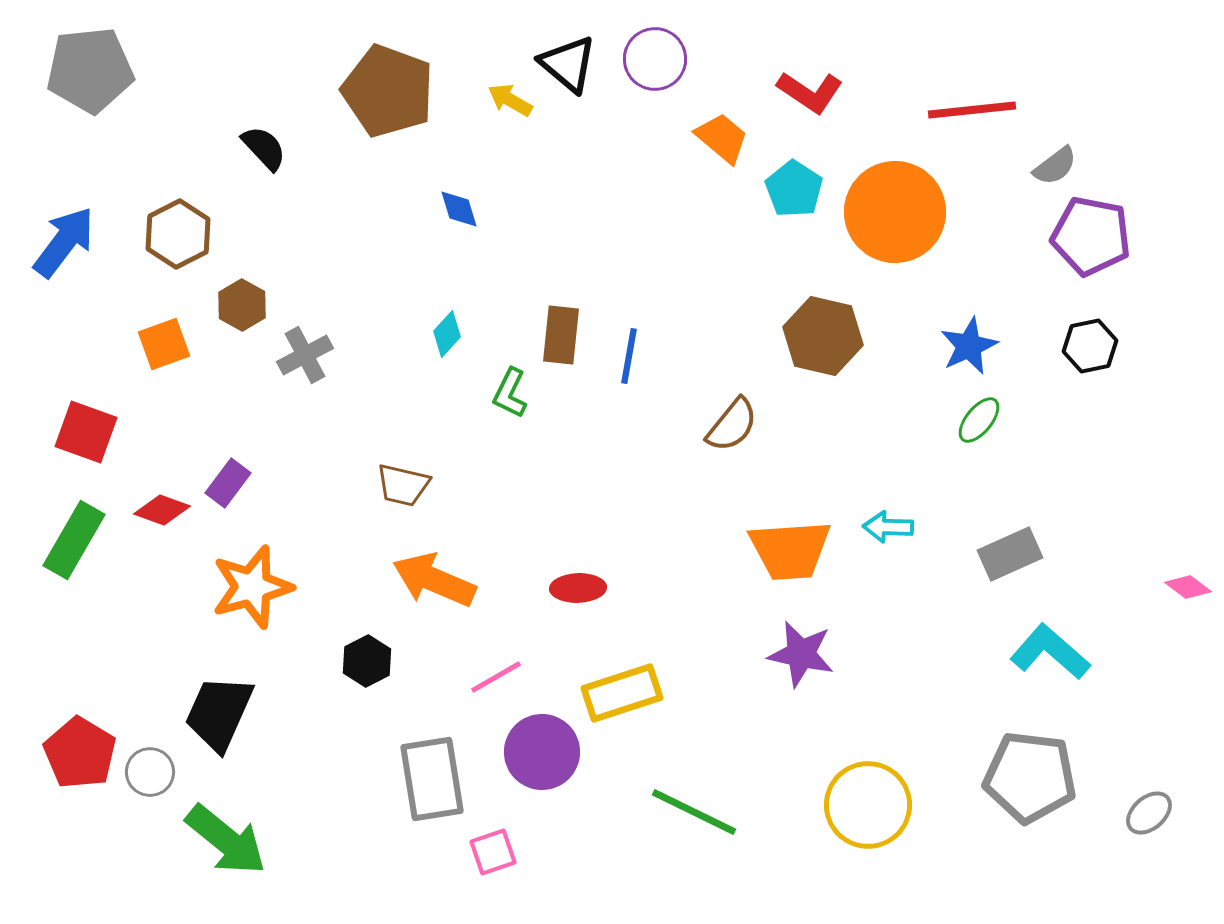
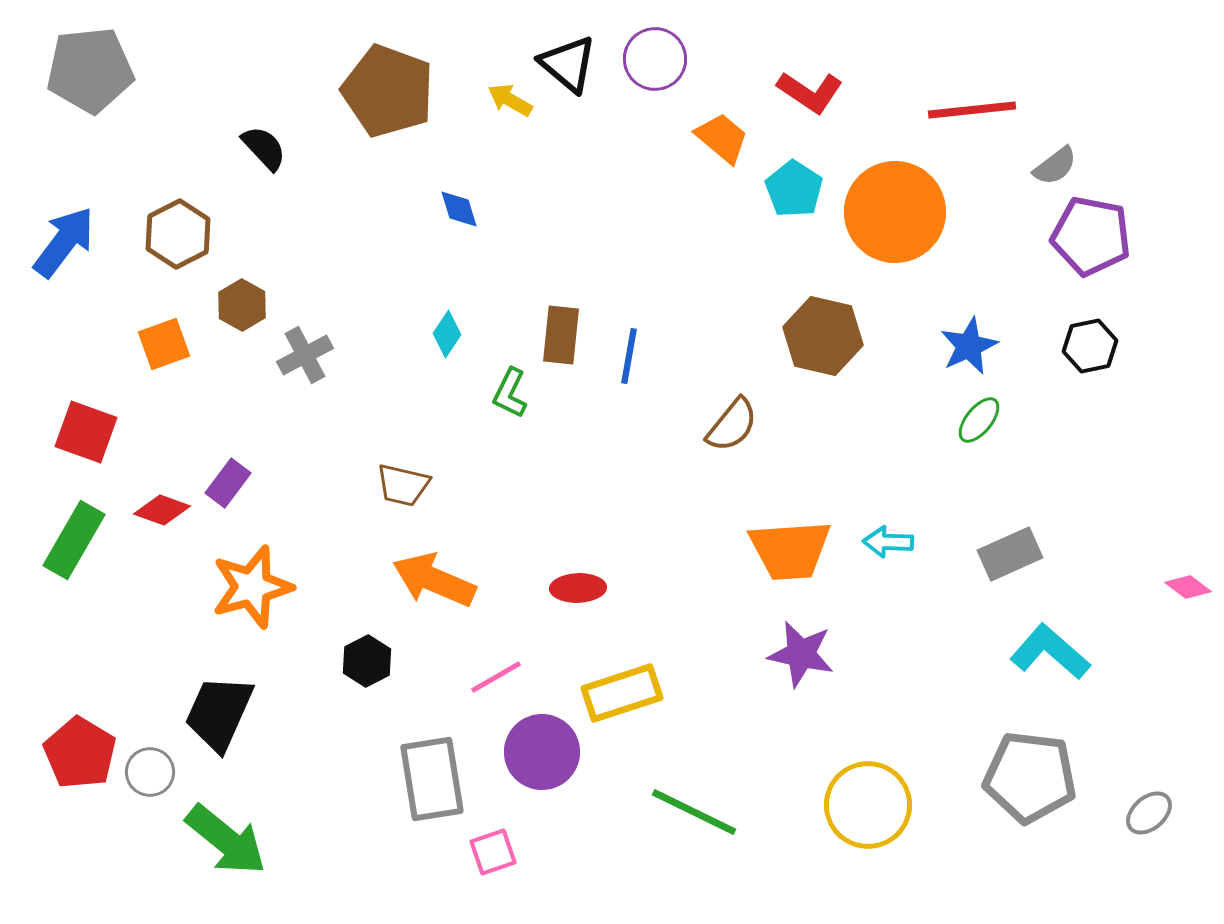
cyan diamond at (447, 334): rotated 9 degrees counterclockwise
cyan arrow at (888, 527): moved 15 px down
